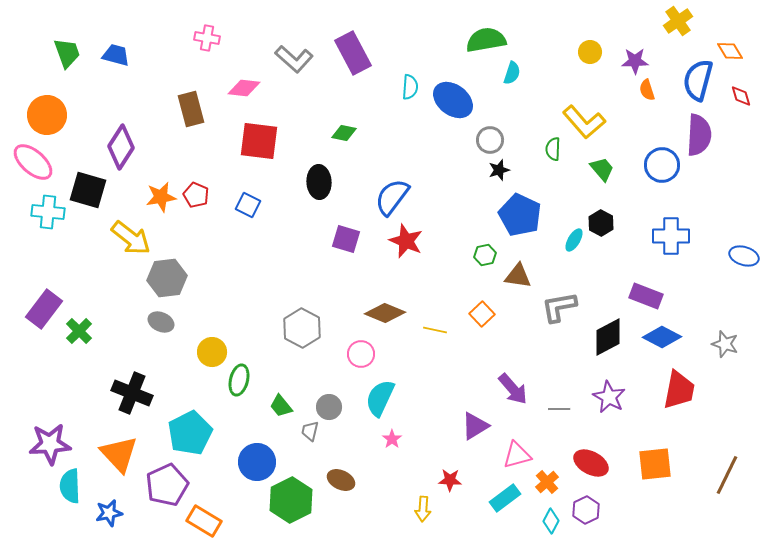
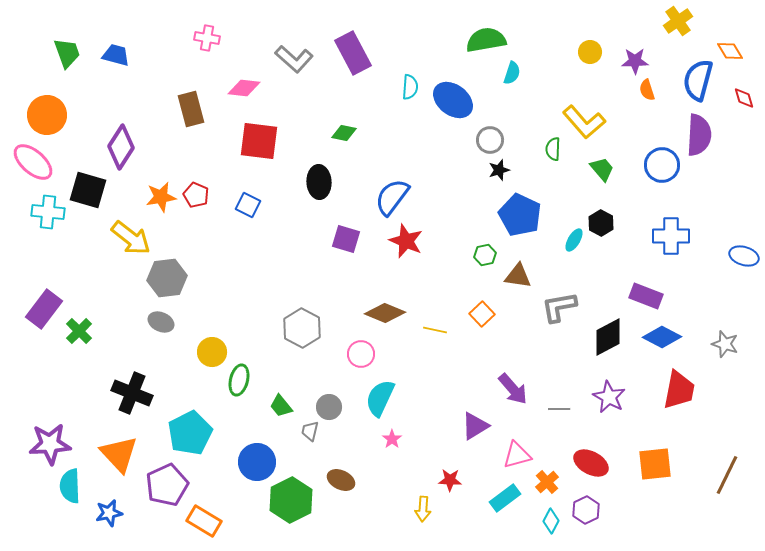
red diamond at (741, 96): moved 3 px right, 2 px down
